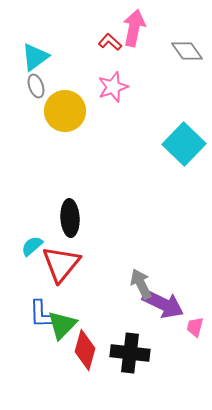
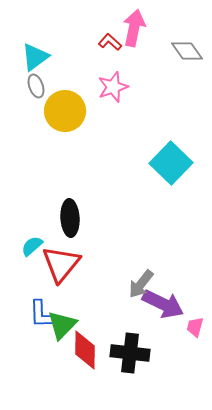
cyan square: moved 13 px left, 19 px down
gray arrow: rotated 116 degrees counterclockwise
red diamond: rotated 15 degrees counterclockwise
